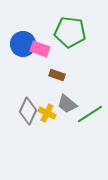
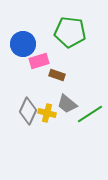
pink rectangle: moved 1 px left, 12 px down; rotated 36 degrees counterclockwise
yellow cross: rotated 12 degrees counterclockwise
